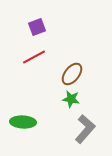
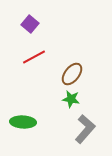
purple square: moved 7 px left, 3 px up; rotated 30 degrees counterclockwise
